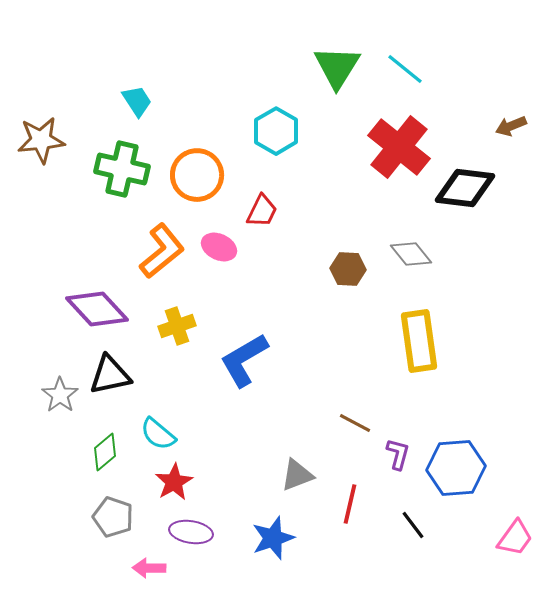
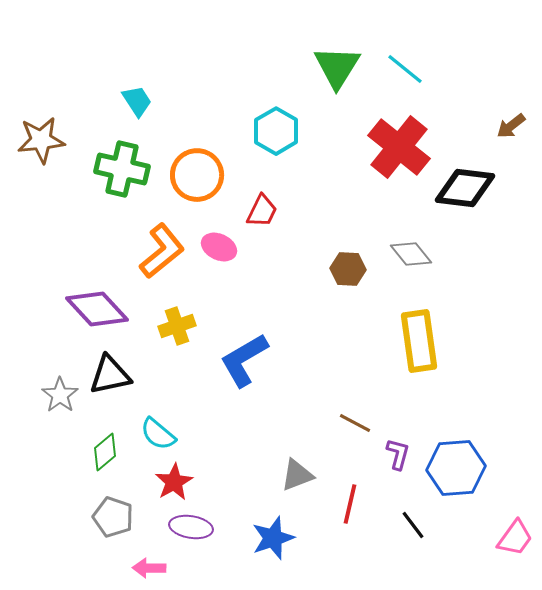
brown arrow: rotated 16 degrees counterclockwise
purple ellipse: moved 5 px up
